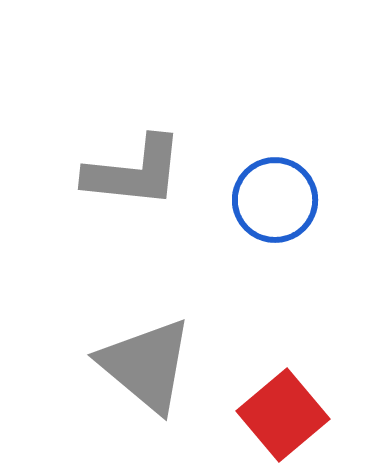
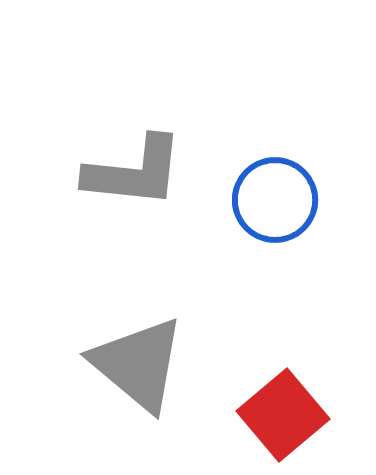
gray triangle: moved 8 px left, 1 px up
